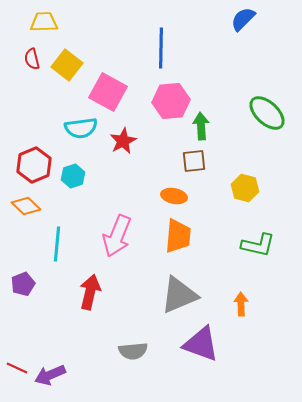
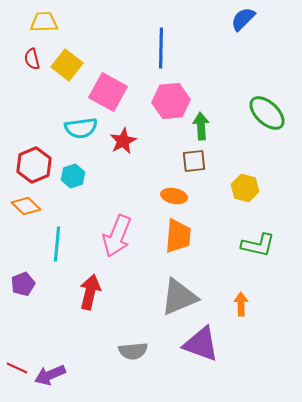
gray triangle: moved 2 px down
